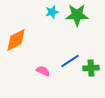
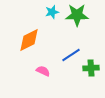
orange diamond: moved 13 px right
blue line: moved 1 px right, 6 px up
